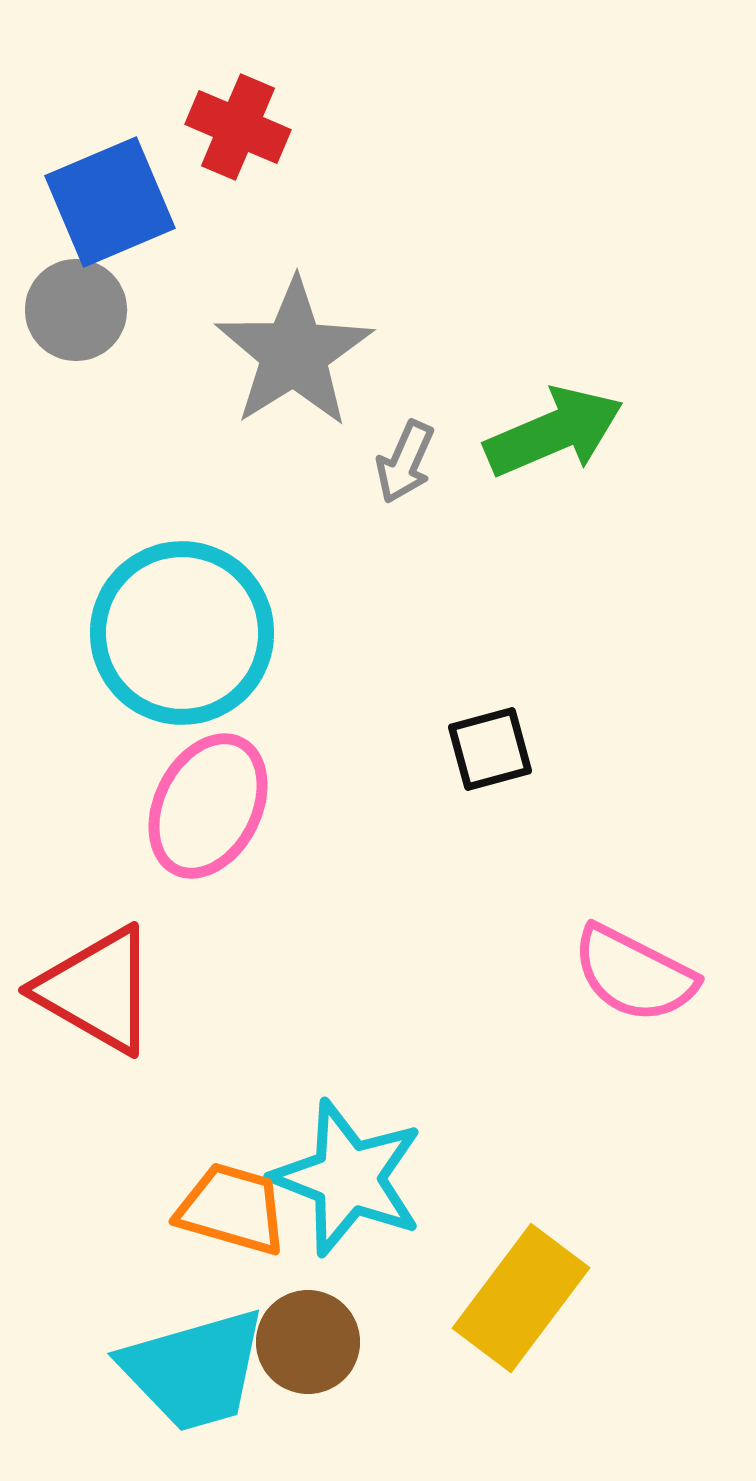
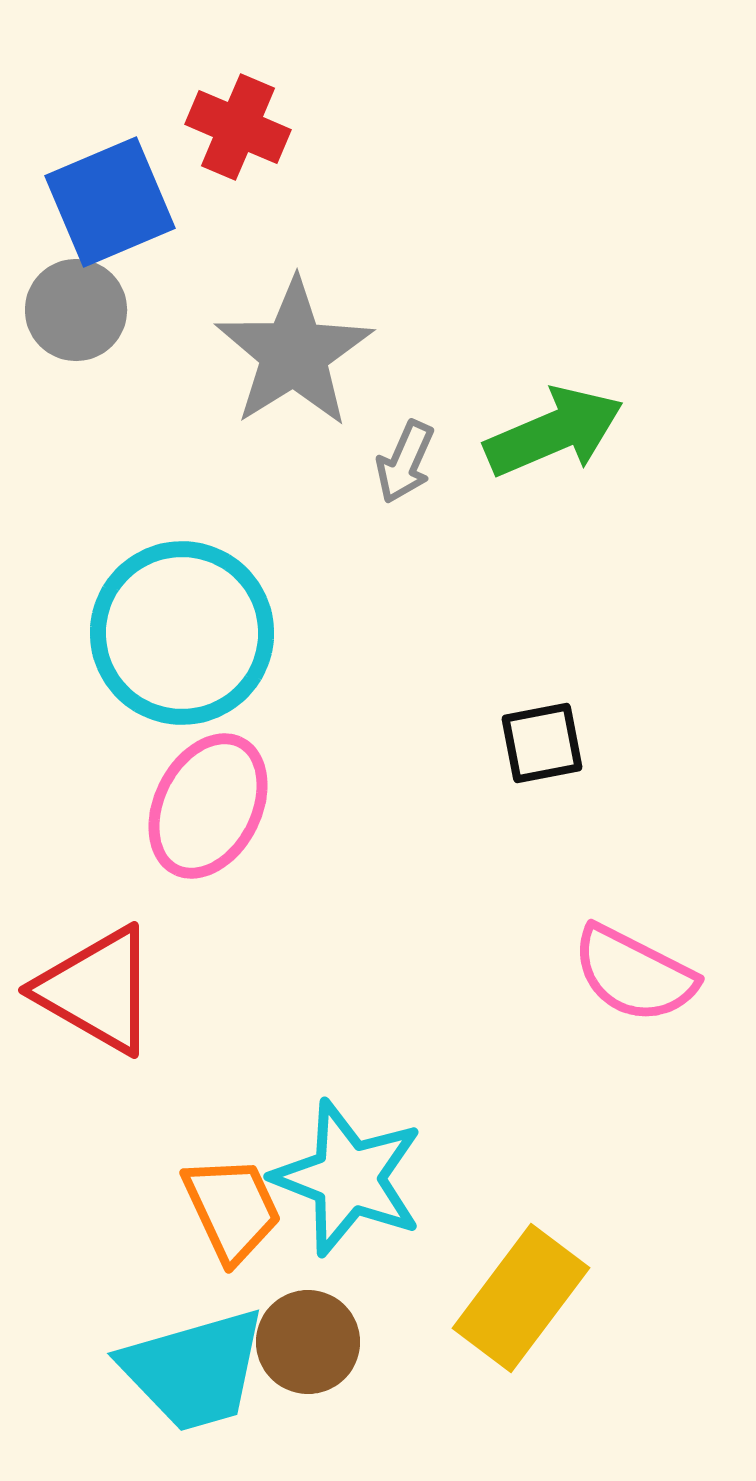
black square: moved 52 px right, 6 px up; rotated 4 degrees clockwise
orange trapezoid: rotated 49 degrees clockwise
